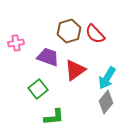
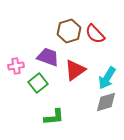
pink cross: moved 23 px down
green square: moved 6 px up
gray diamond: rotated 35 degrees clockwise
